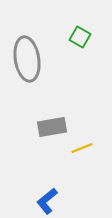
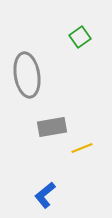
green square: rotated 25 degrees clockwise
gray ellipse: moved 16 px down
blue L-shape: moved 2 px left, 6 px up
